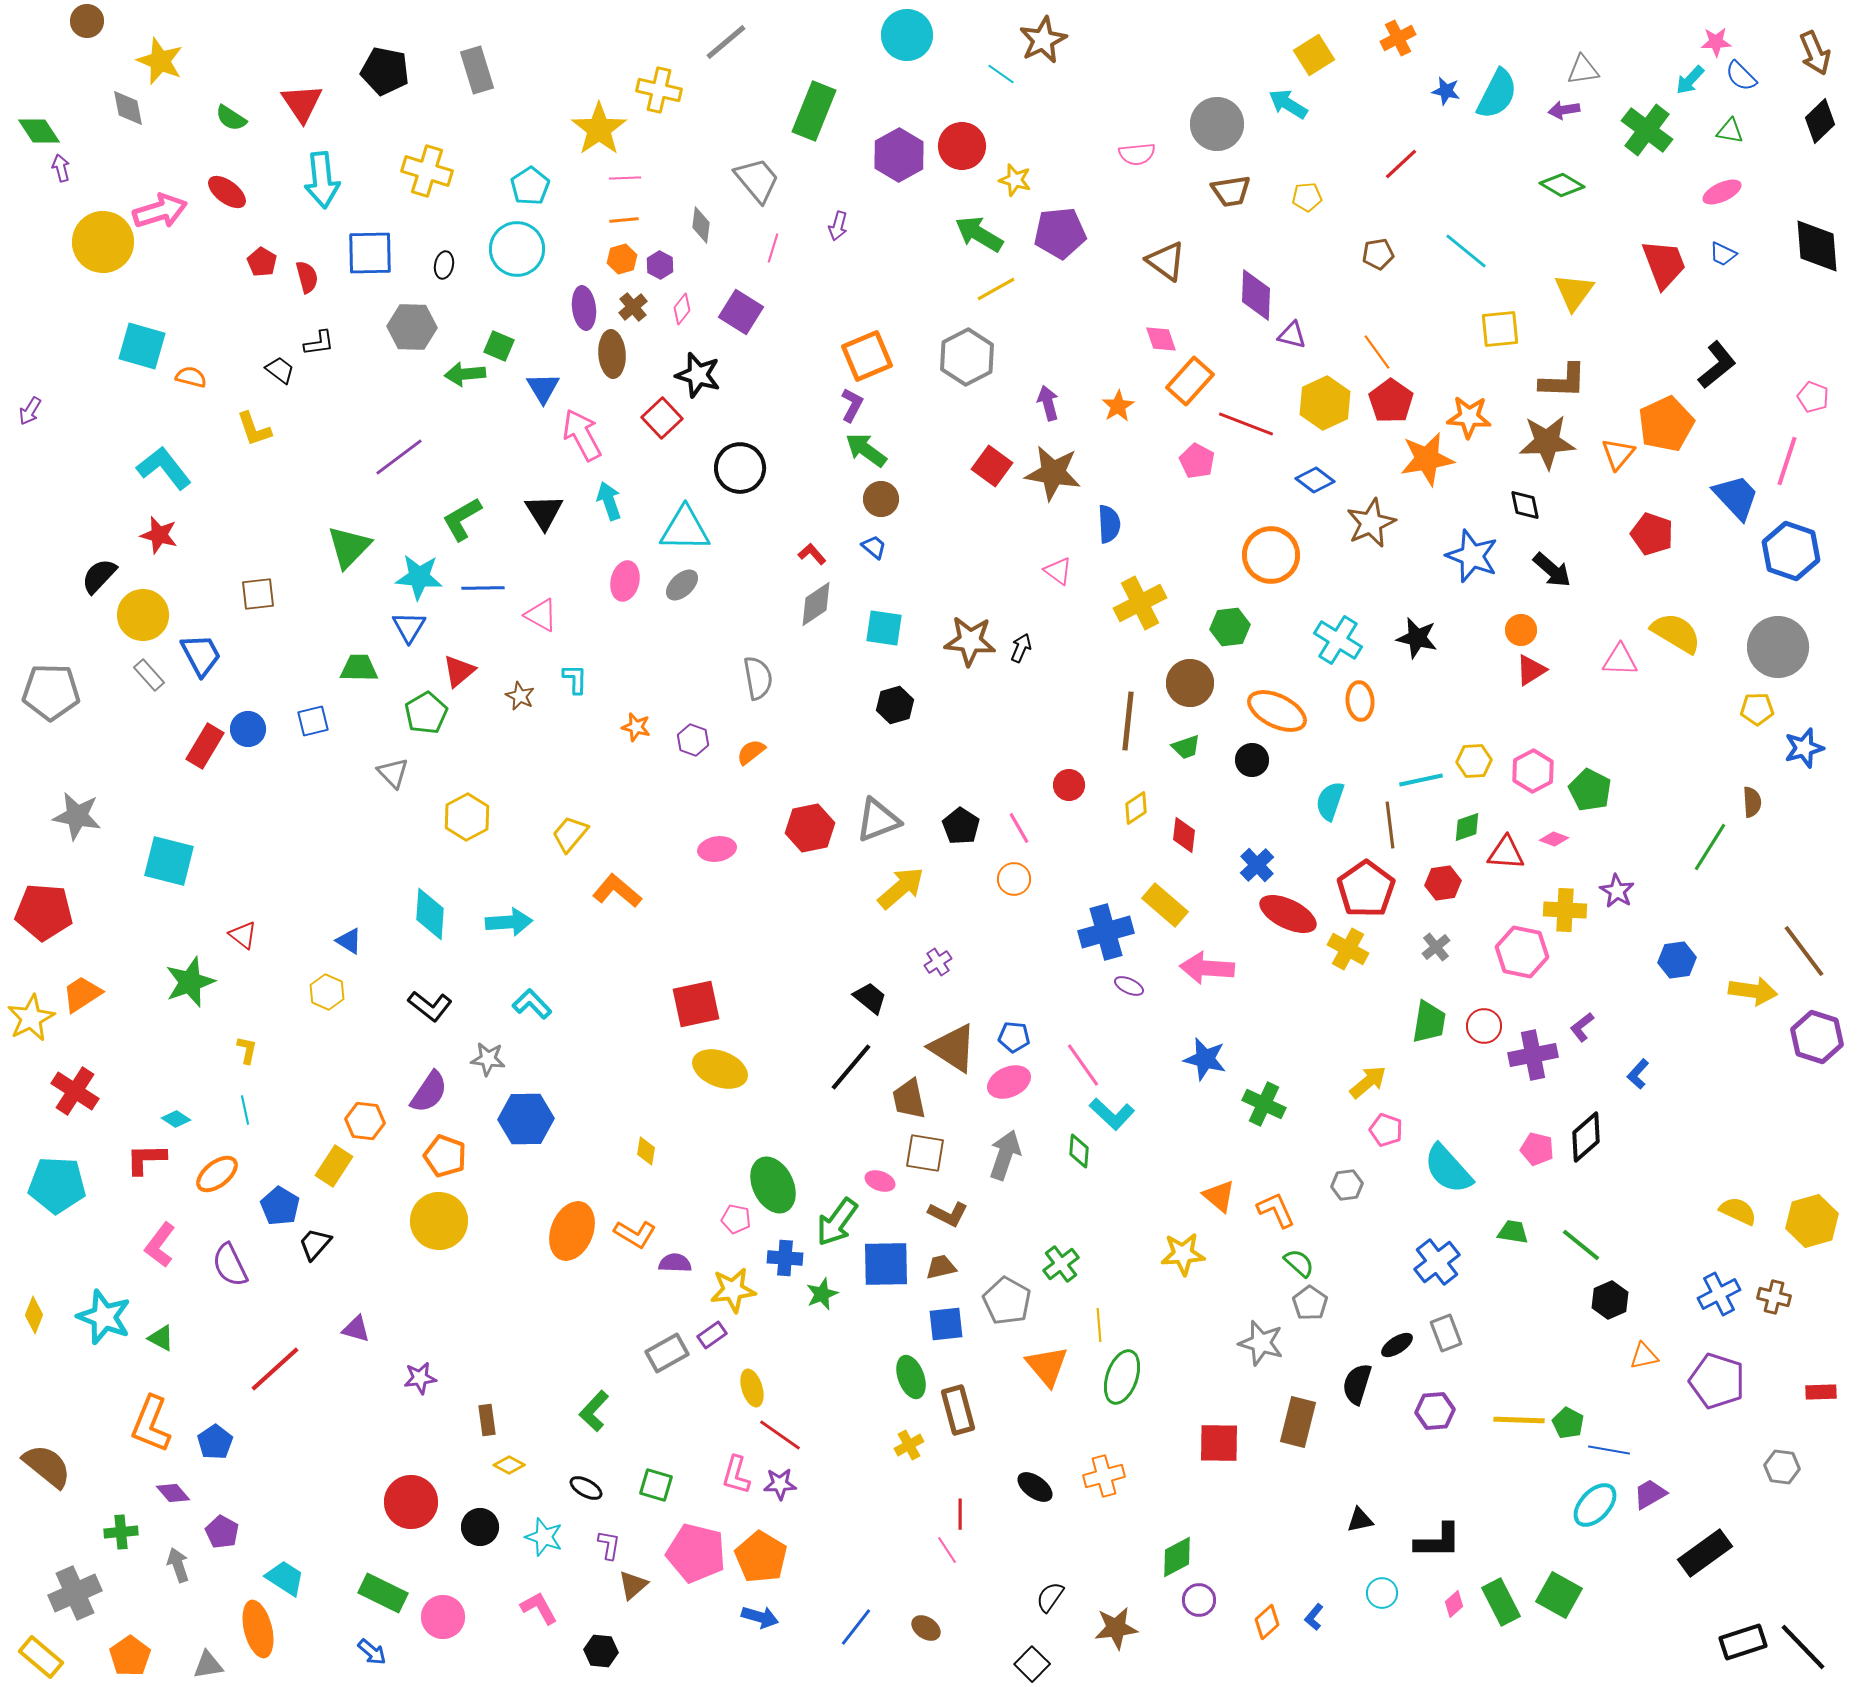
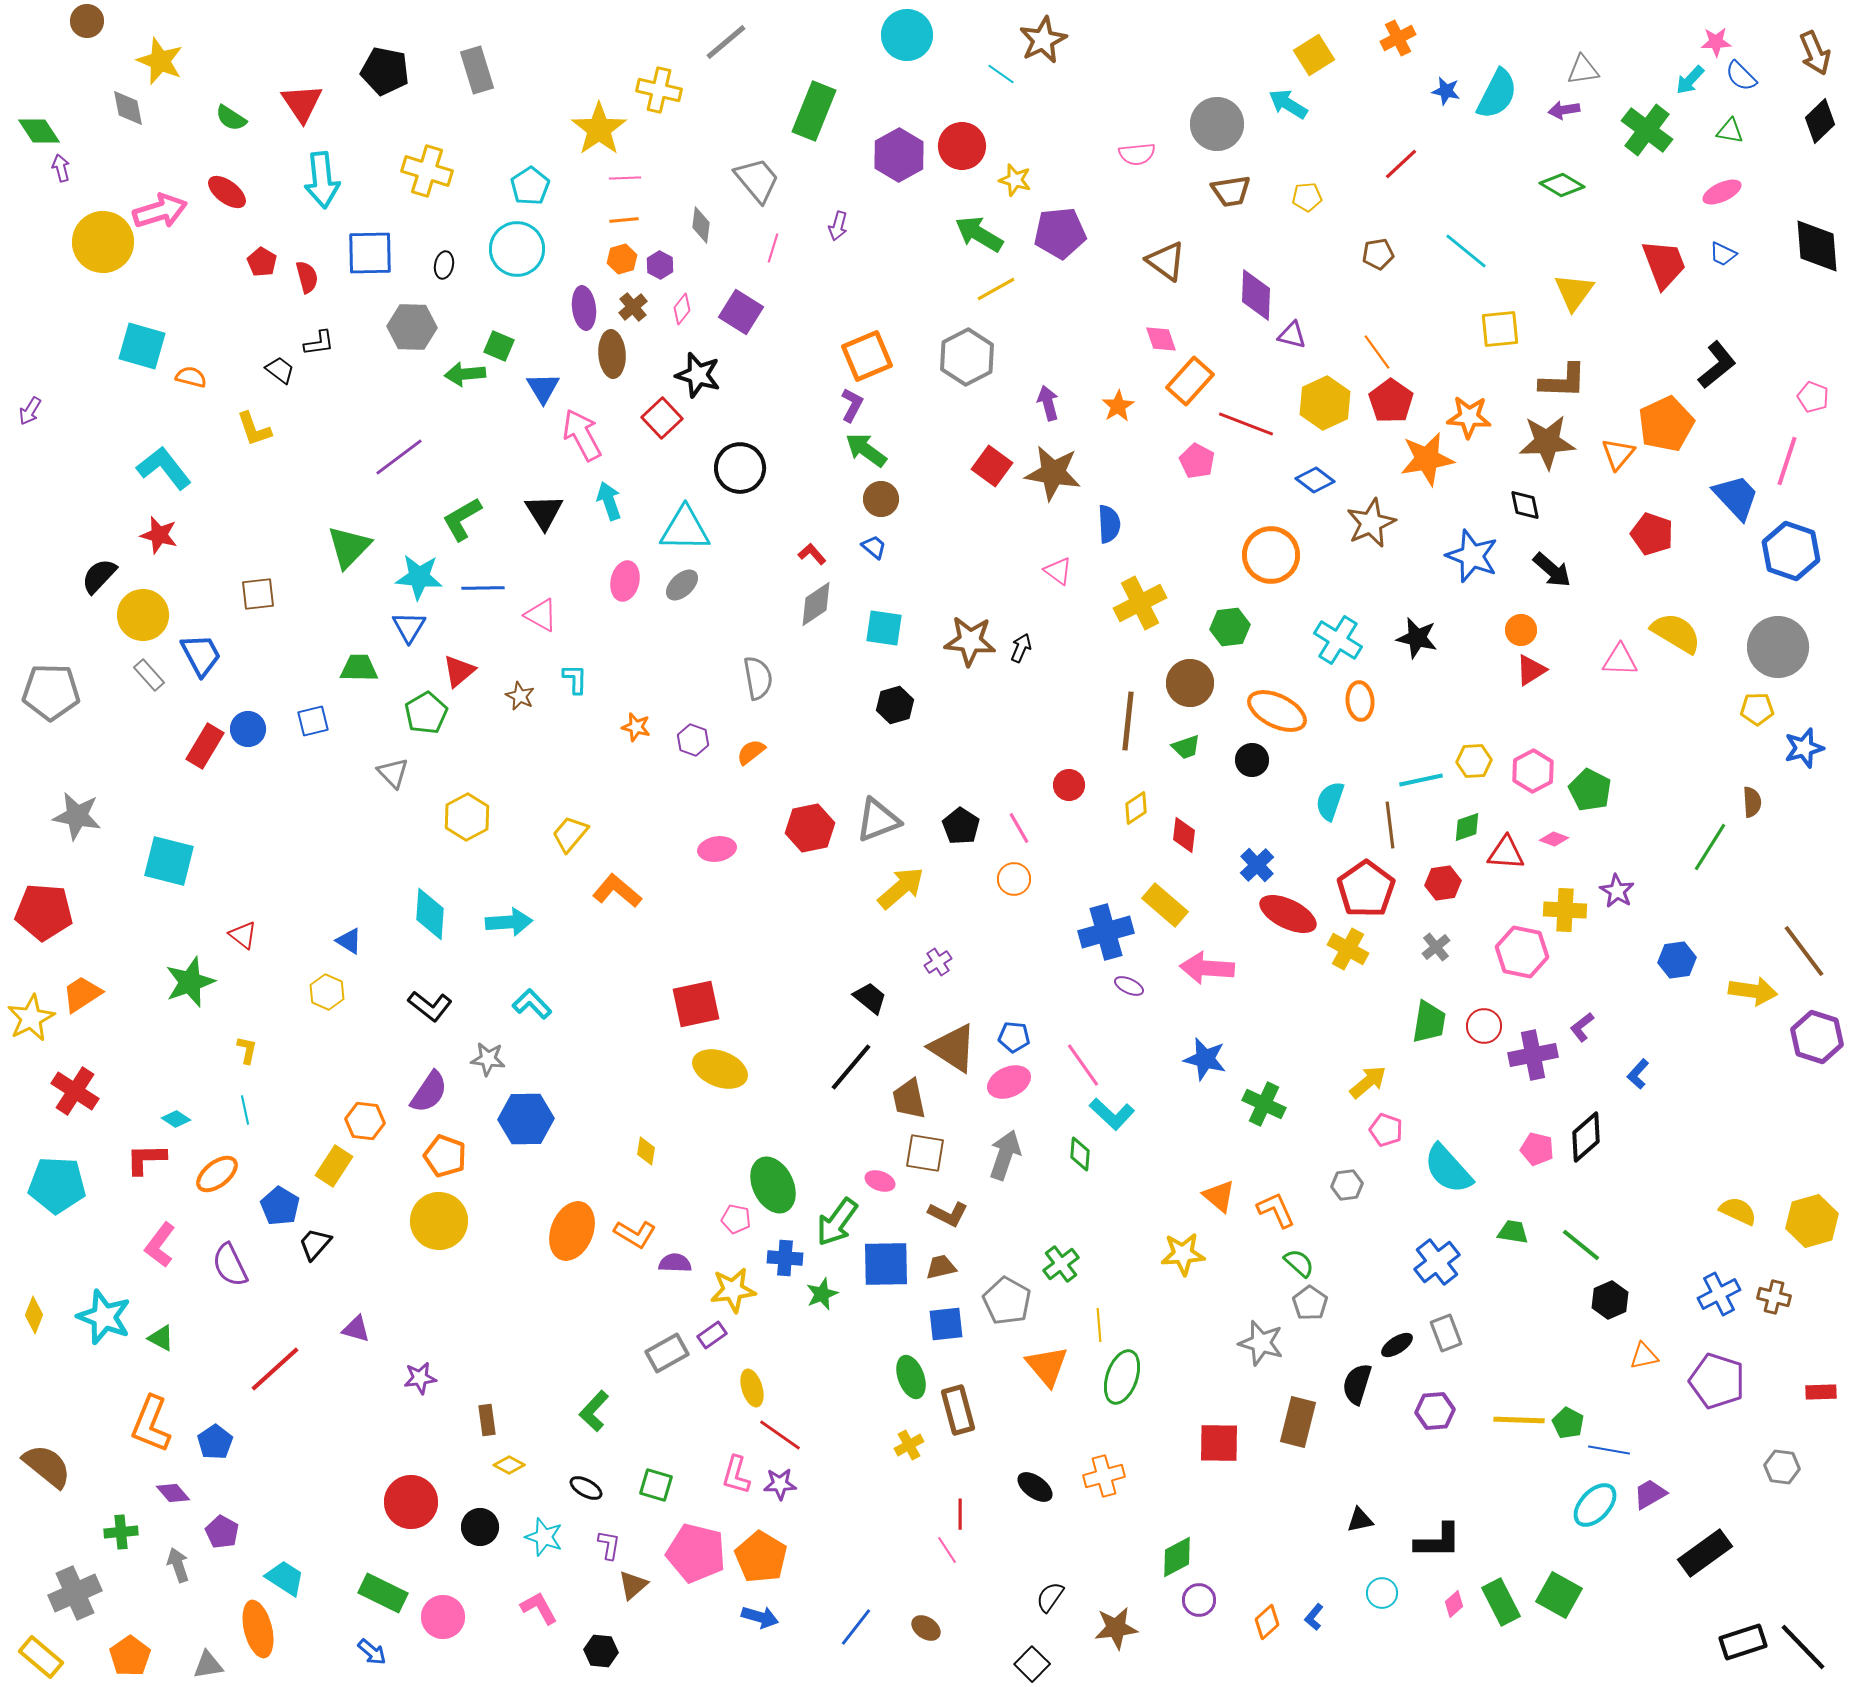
green diamond at (1079, 1151): moved 1 px right, 3 px down
